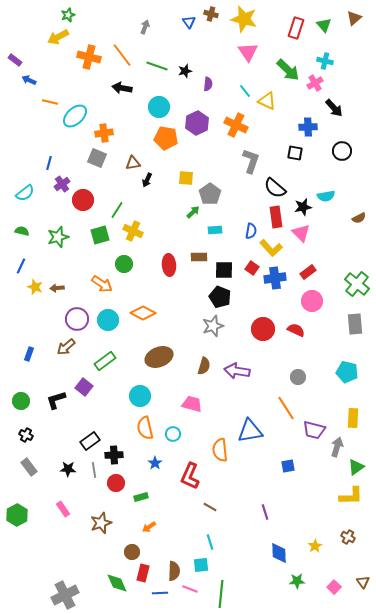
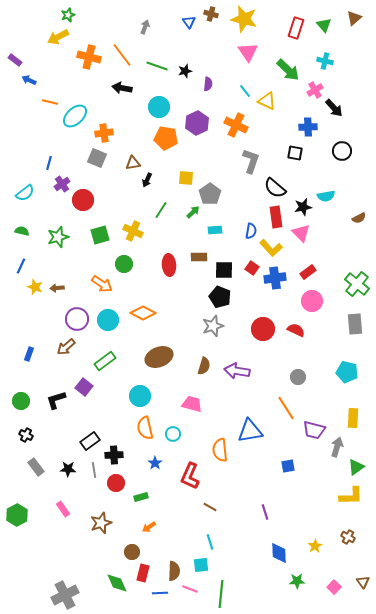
pink cross at (315, 83): moved 7 px down
green line at (117, 210): moved 44 px right
gray rectangle at (29, 467): moved 7 px right
